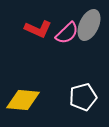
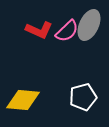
red L-shape: moved 1 px right, 1 px down
pink semicircle: moved 2 px up
